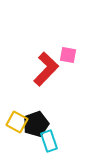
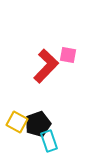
red L-shape: moved 3 px up
black pentagon: moved 2 px right
